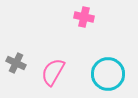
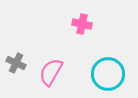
pink cross: moved 2 px left, 7 px down
pink semicircle: moved 2 px left
